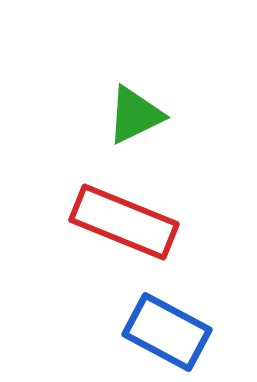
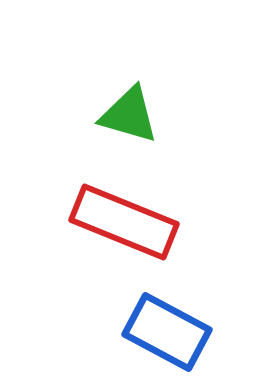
green triangle: moved 6 px left; rotated 42 degrees clockwise
